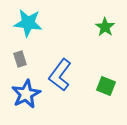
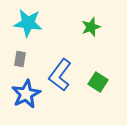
green star: moved 14 px left; rotated 18 degrees clockwise
gray rectangle: rotated 28 degrees clockwise
green square: moved 8 px left, 4 px up; rotated 12 degrees clockwise
